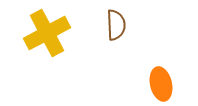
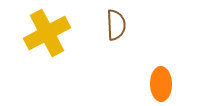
orange ellipse: rotated 12 degrees clockwise
